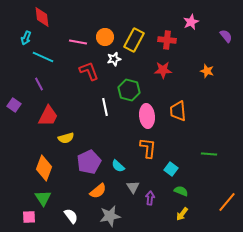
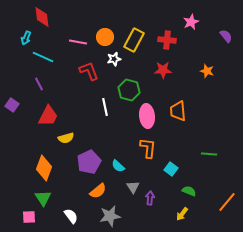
purple square: moved 2 px left
green semicircle: moved 8 px right
